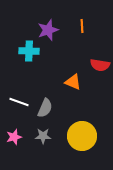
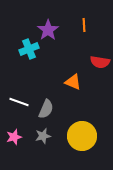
orange line: moved 2 px right, 1 px up
purple star: rotated 15 degrees counterclockwise
cyan cross: moved 2 px up; rotated 24 degrees counterclockwise
red semicircle: moved 3 px up
gray semicircle: moved 1 px right, 1 px down
gray star: rotated 14 degrees counterclockwise
